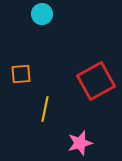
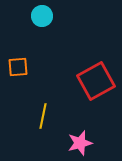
cyan circle: moved 2 px down
orange square: moved 3 px left, 7 px up
yellow line: moved 2 px left, 7 px down
